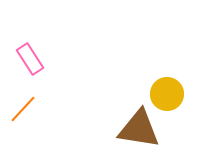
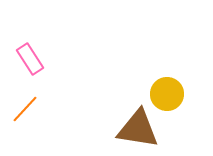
orange line: moved 2 px right
brown triangle: moved 1 px left
